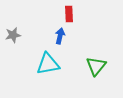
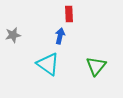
cyan triangle: rotated 45 degrees clockwise
